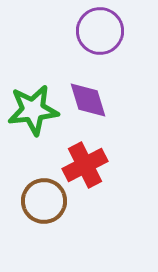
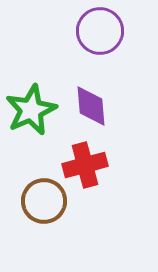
purple diamond: moved 3 px right, 6 px down; rotated 12 degrees clockwise
green star: moved 2 px left; rotated 18 degrees counterclockwise
red cross: rotated 12 degrees clockwise
